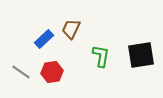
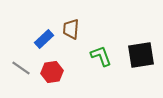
brown trapezoid: rotated 20 degrees counterclockwise
green L-shape: rotated 30 degrees counterclockwise
gray line: moved 4 px up
